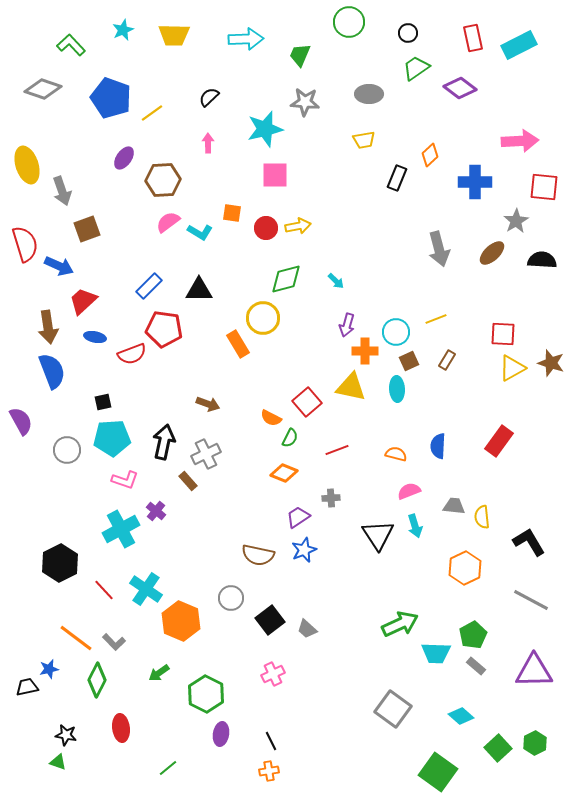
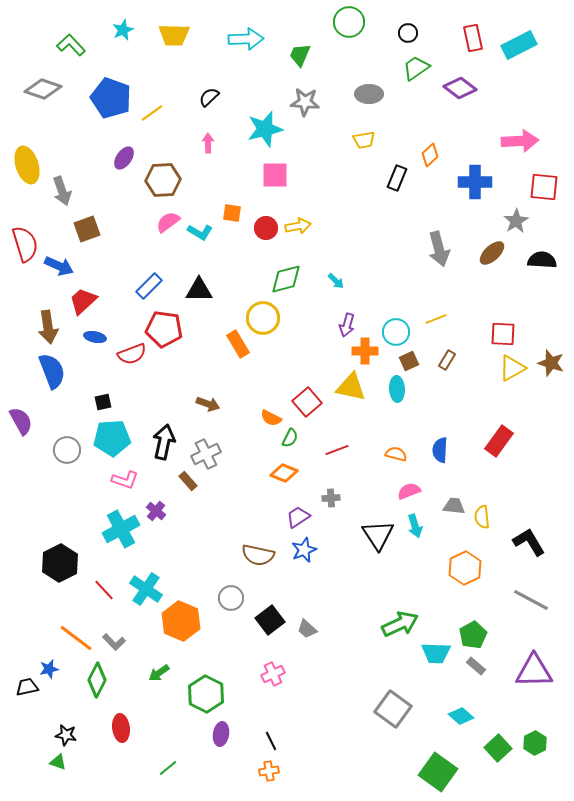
blue semicircle at (438, 446): moved 2 px right, 4 px down
